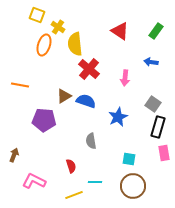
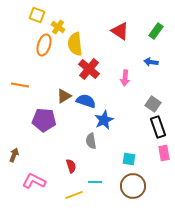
blue star: moved 14 px left, 3 px down
black rectangle: rotated 35 degrees counterclockwise
